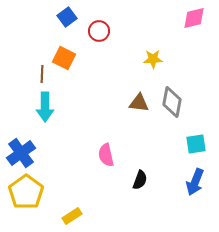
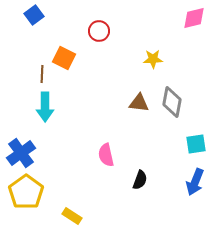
blue square: moved 33 px left, 2 px up
yellow rectangle: rotated 66 degrees clockwise
